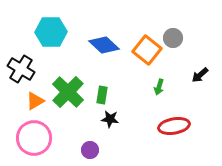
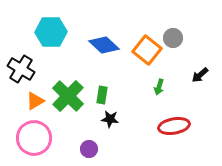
green cross: moved 4 px down
purple circle: moved 1 px left, 1 px up
